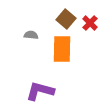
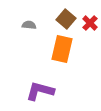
gray semicircle: moved 2 px left, 10 px up
orange rectangle: rotated 12 degrees clockwise
